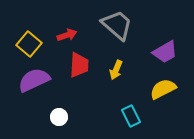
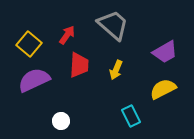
gray trapezoid: moved 4 px left
red arrow: rotated 36 degrees counterclockwise
white circle: moved 2 px right, 4 px down
